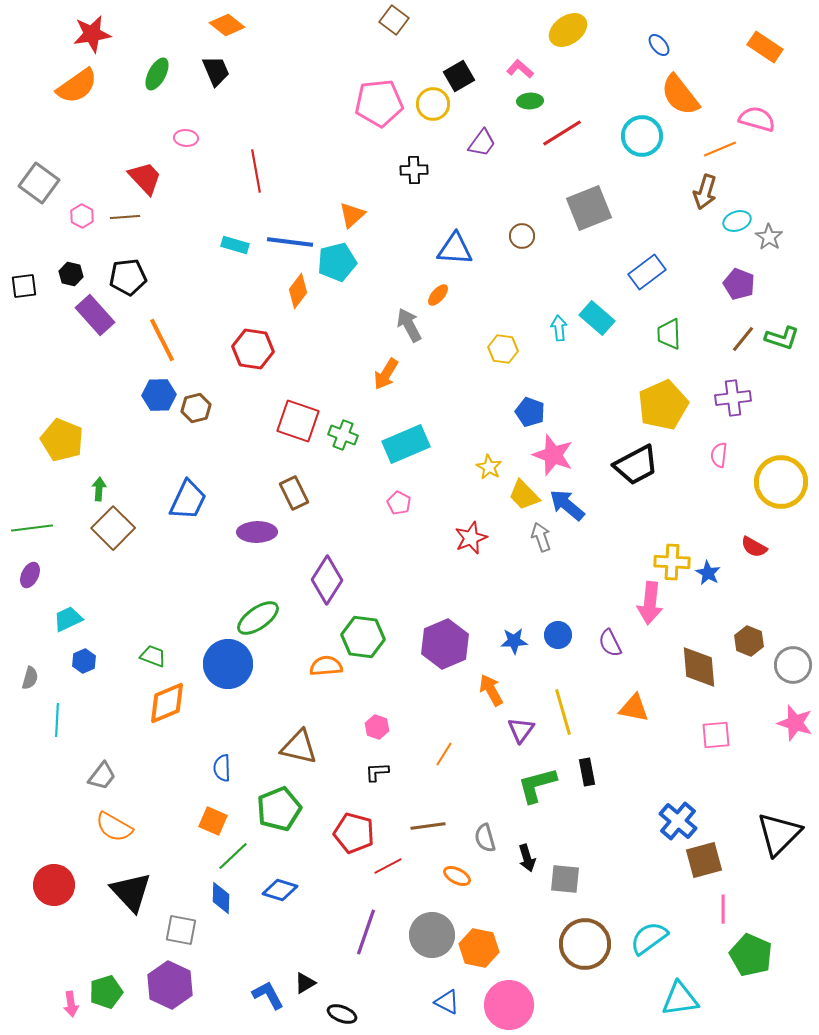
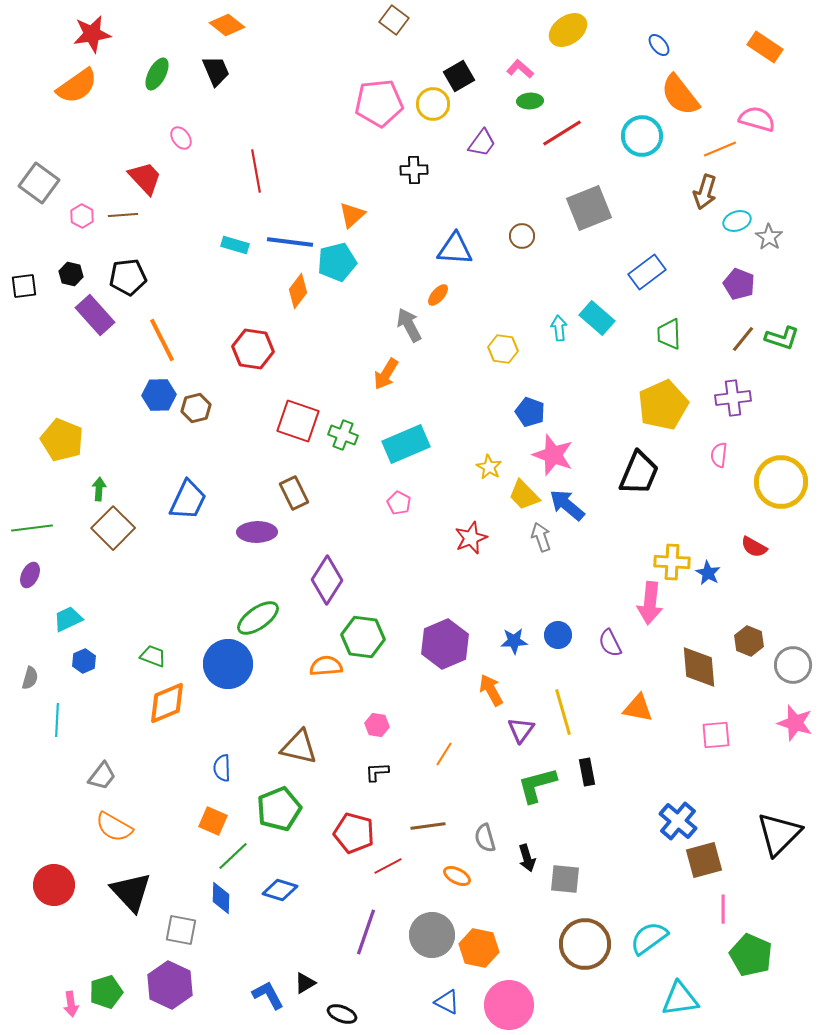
pink ellipse at (186, 138): moved 5 px left; rotated 50 degrees clockwise
brown line at (125, 217): moved 2 px left, 2 px up
black trapezoid at (636, 465): moved 3 px right, 8 px down; rotated 39 degrees counterclockwise
orange triangle at (634, 708): moved 4 px right
pink hexagon at (377, 727): moved 2 px up; rotated 10 degrees counterclockwise
